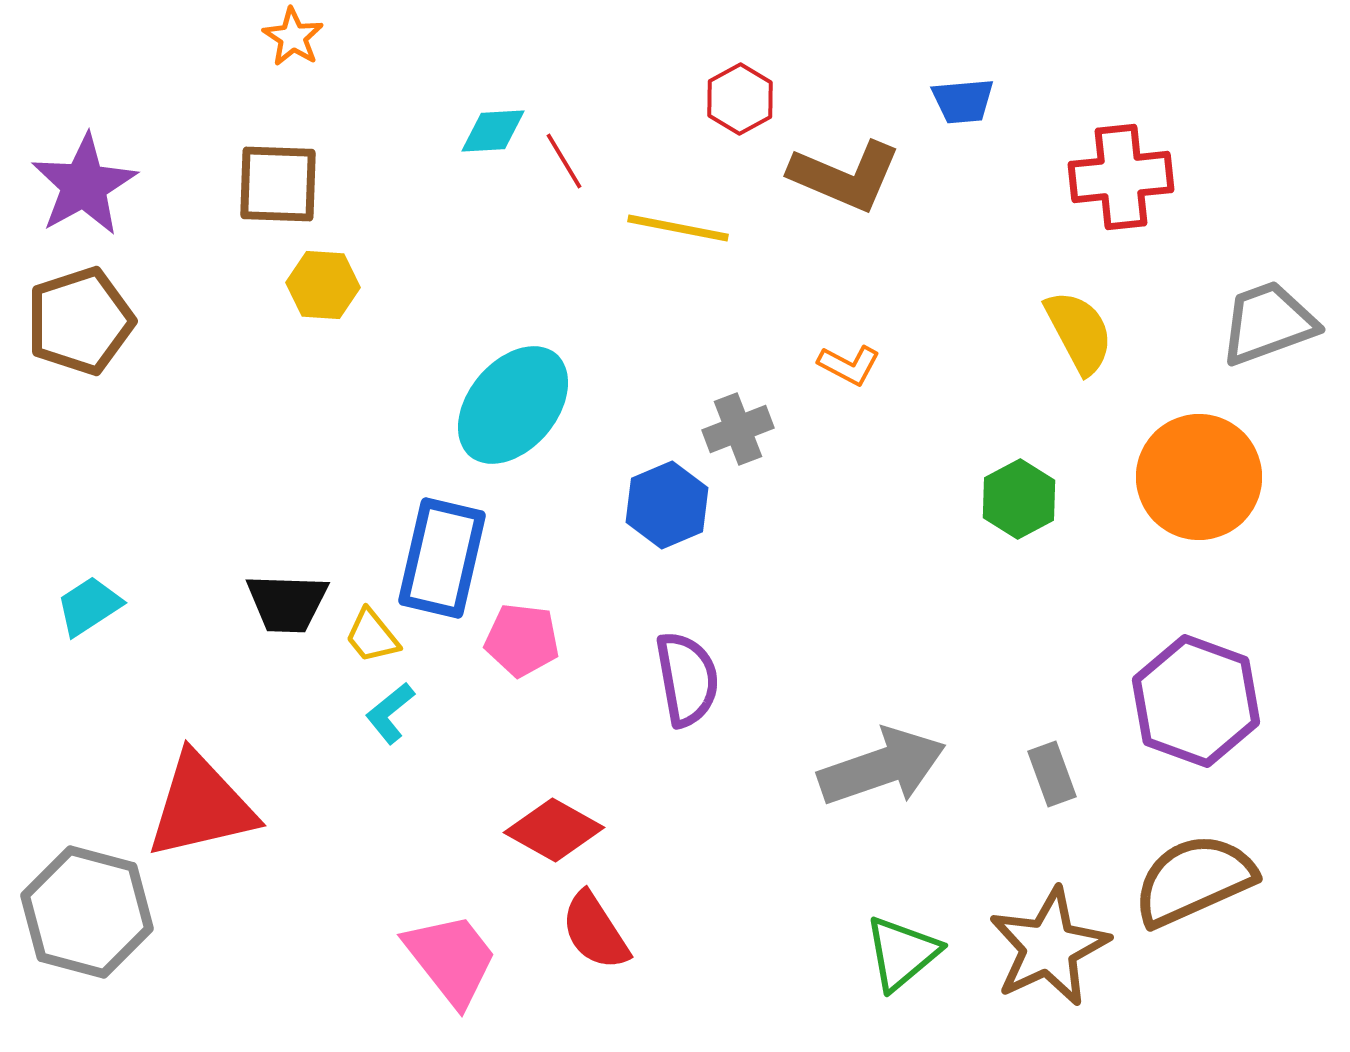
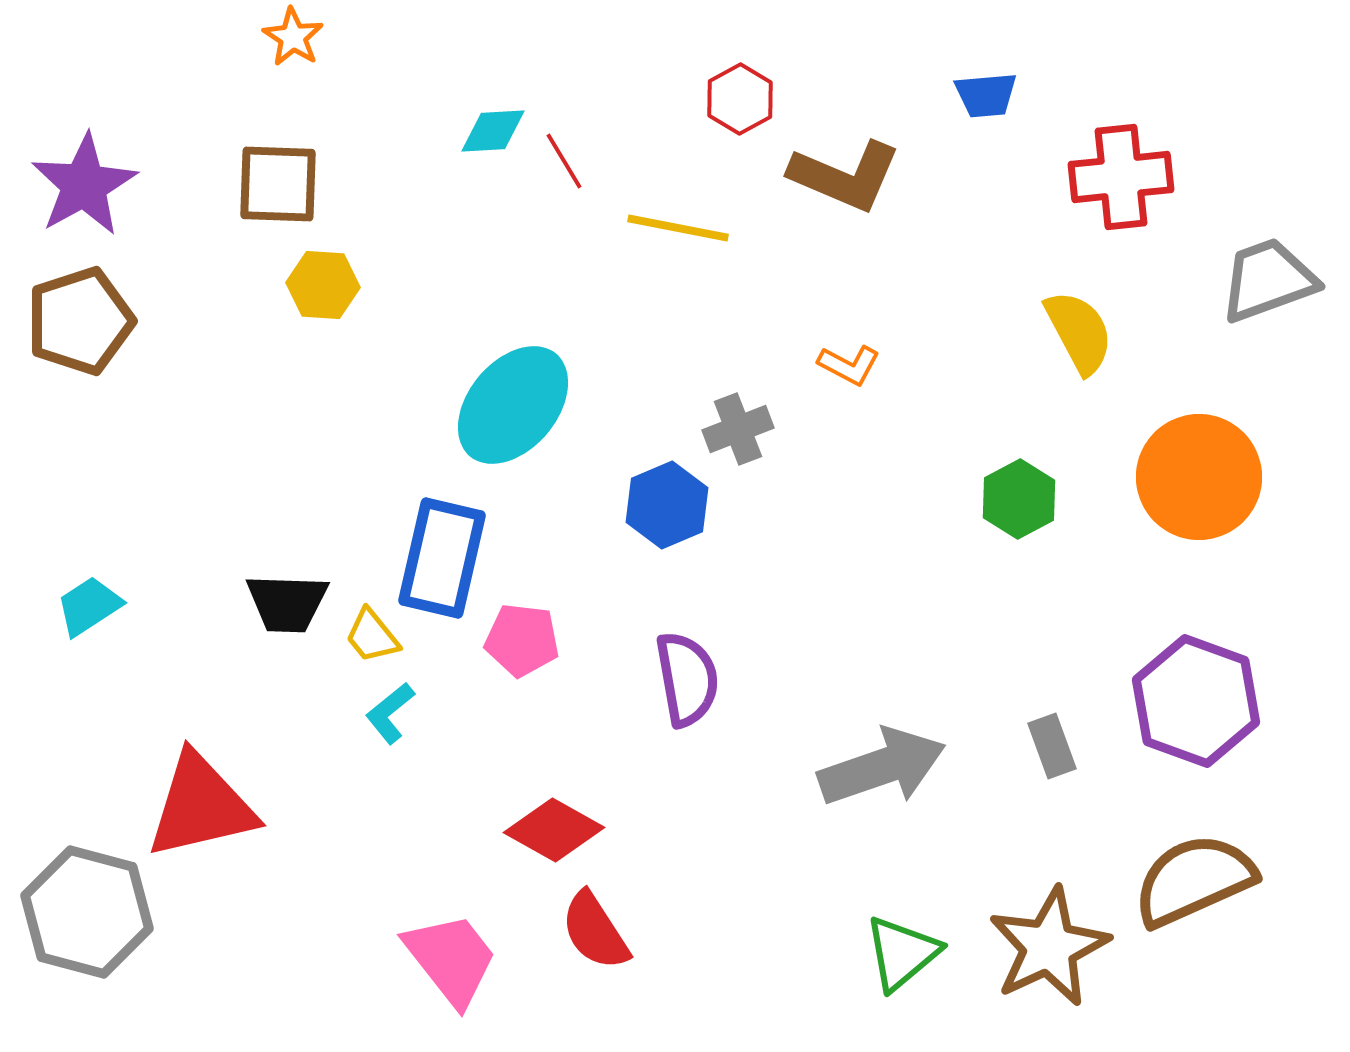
blue trapezoid: moved 23 px right, 6 px up
gray trapezoid: moved 43 px up
gray rectangle: moved 28 px up
